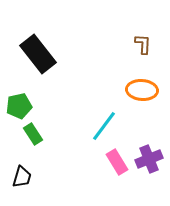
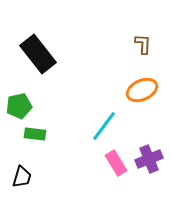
orange ellipse: rotated 28 degrees counterclockwise
green rectangle: moved 2 px right; rotated 50 degrees counterclockwise
pink rectangle: moved 1 px left, 1 px down
